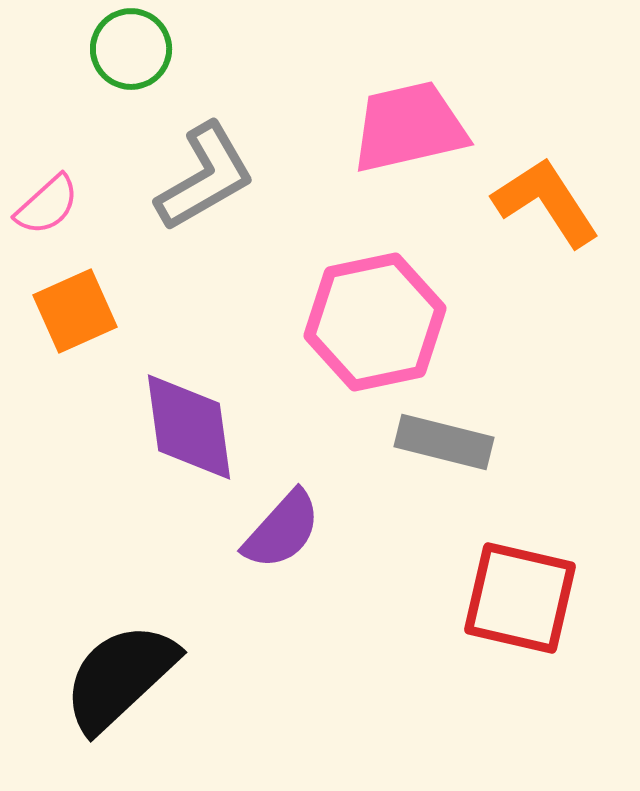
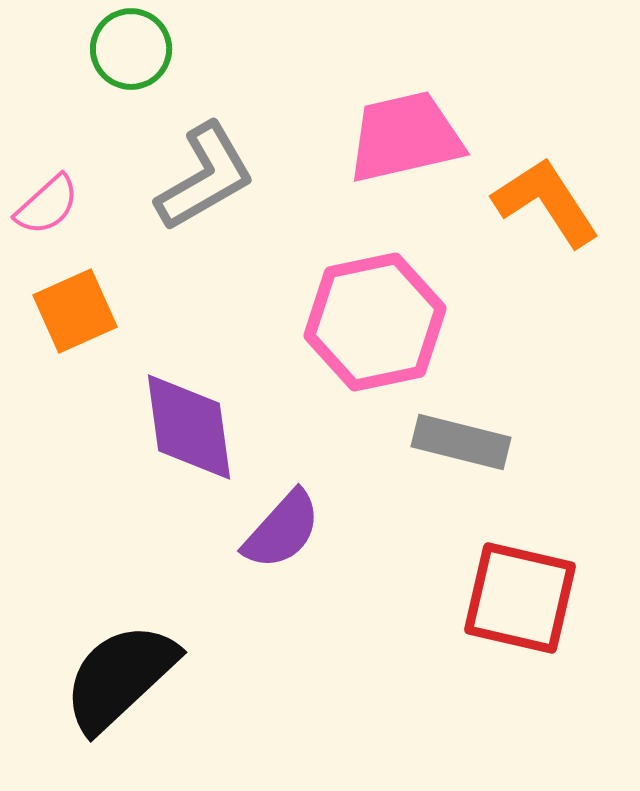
pink trapezoid: moved 4 px left, 10 px down
gray rectangle: moved 17 px right
